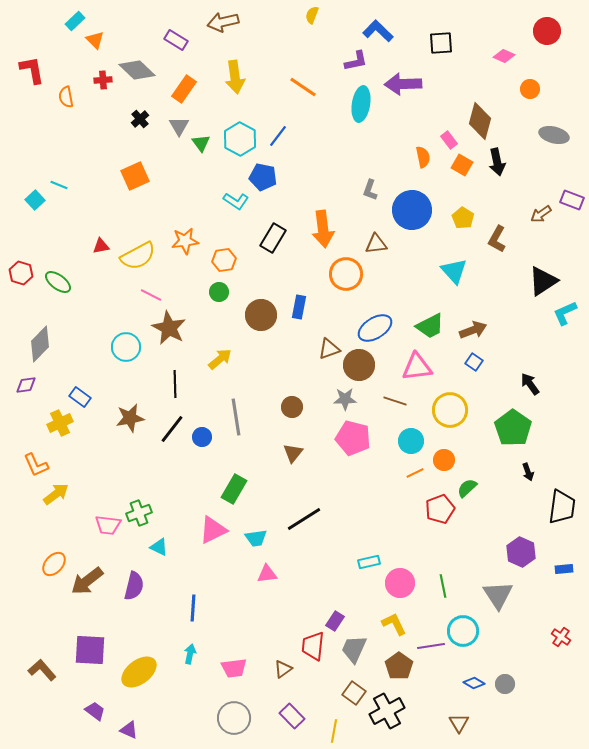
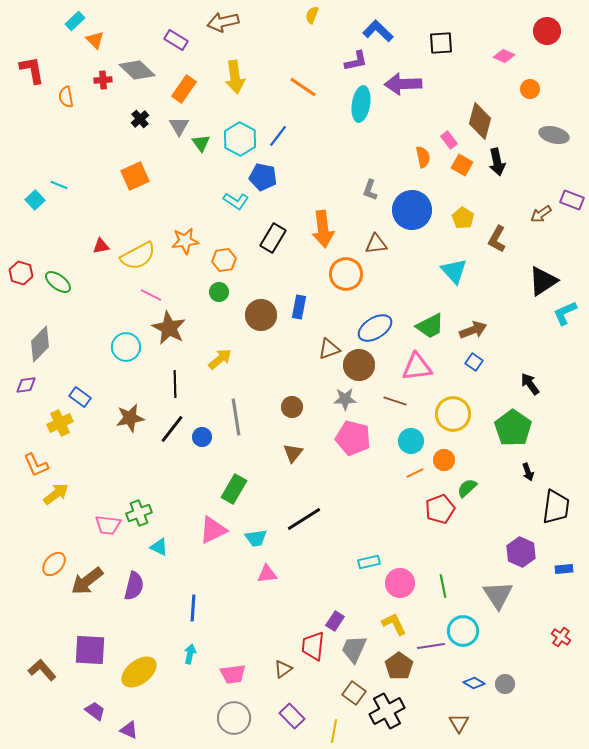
yellow circle at (450, 410): moved 3 px right, 4 px down
black trapezoid at (562, 507): moved 6 px left
pink trapezoid at (234, 668): moved 1 px left, 6 px down
